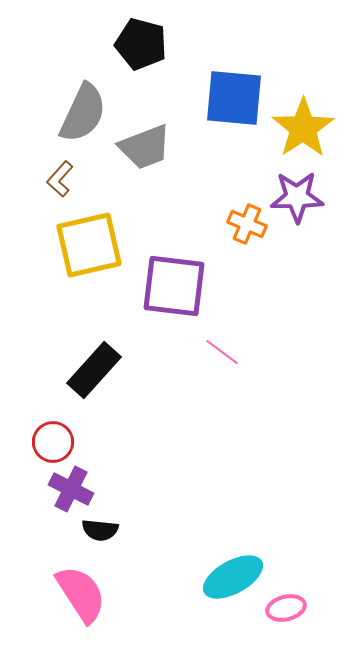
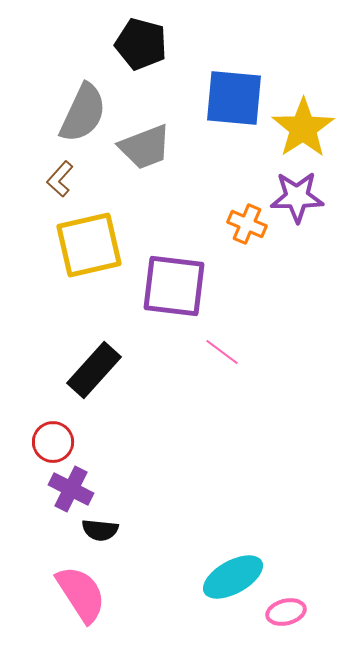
pink ellipse: moved 4 px down
